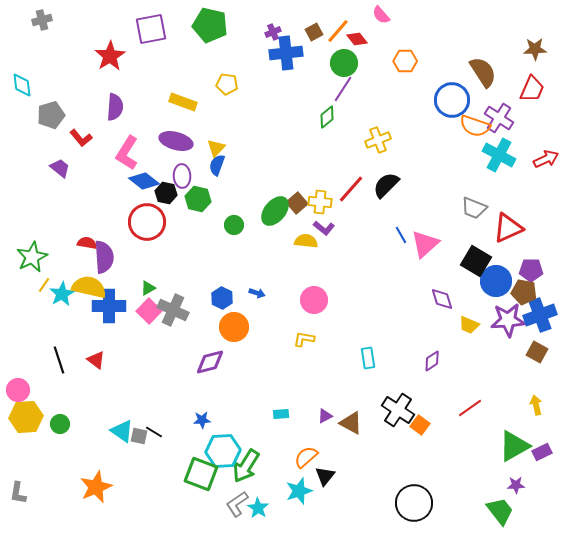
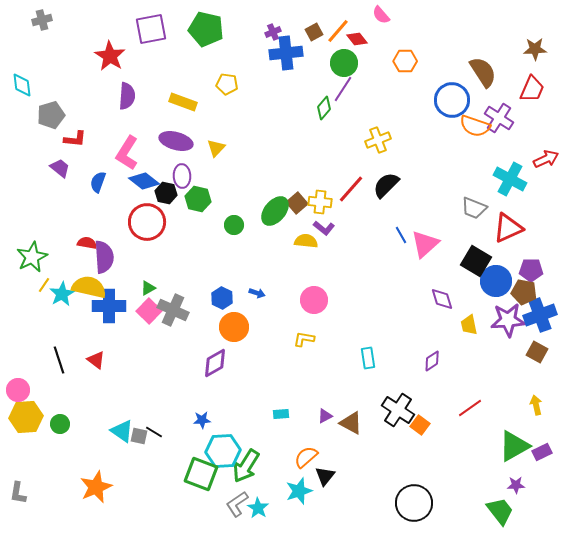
green pentagon at (210, 25): moved 4 px left, 4 px down
red star at (110, 56): rotated 8 degrees counterclockwise
purple semicircle at (115, 107): moved 12 px right, 11 px up
green diamond at (327, 117): moved 3 px left, 9 px up; rotated 10 degrees counterclockwise
red L-shape at (81, 138): moved 6 px left, 1 px down; rotated 45 degrees counterclockwise
cyan cross at (499, 155): moved 11 px right, 24 px down
blue semicircle at (217, 165): moved 119 px left, 17 px down
yellow trapezoid at (469, 325): rotated 55 degrees clockwise
purple diamond at (210, 362): moved 5 px right, 1 px down; rotated 16 degrees counterclockwise
